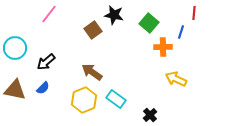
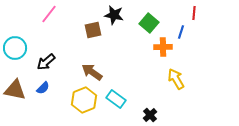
brown square: rotated 24 degrees clockwise
yellow arrow: rotated 35 degrees clockwise
